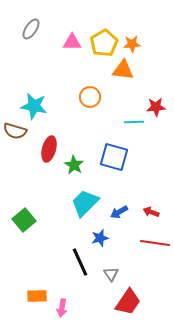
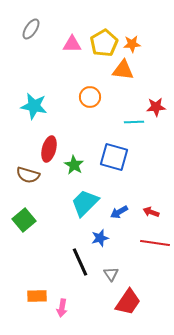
pink triangle: moved 2 px down
brown semicircle: moved 13 px right, 44 px down
